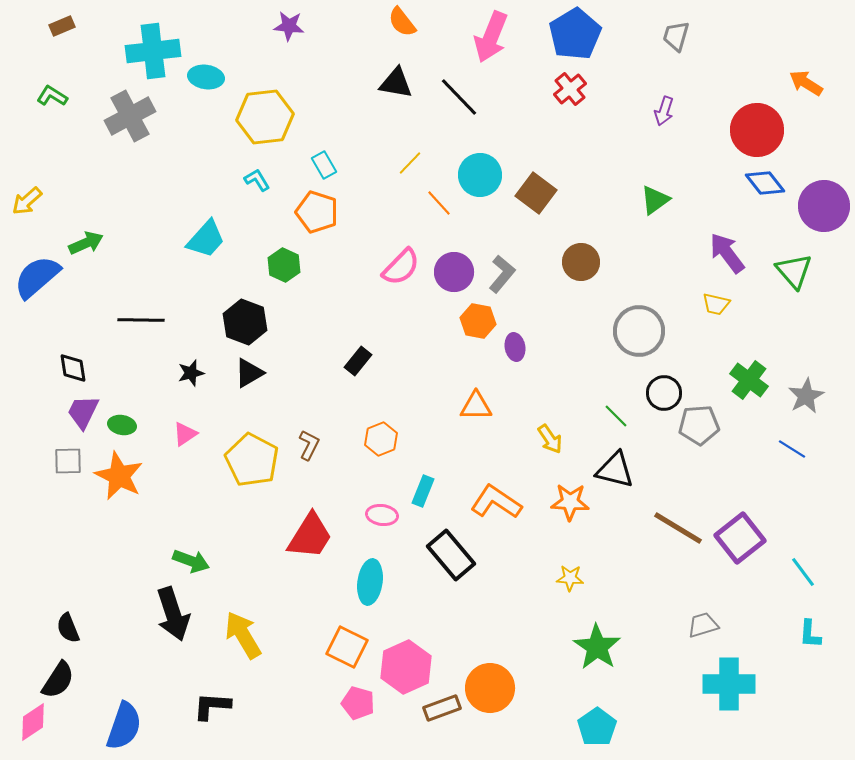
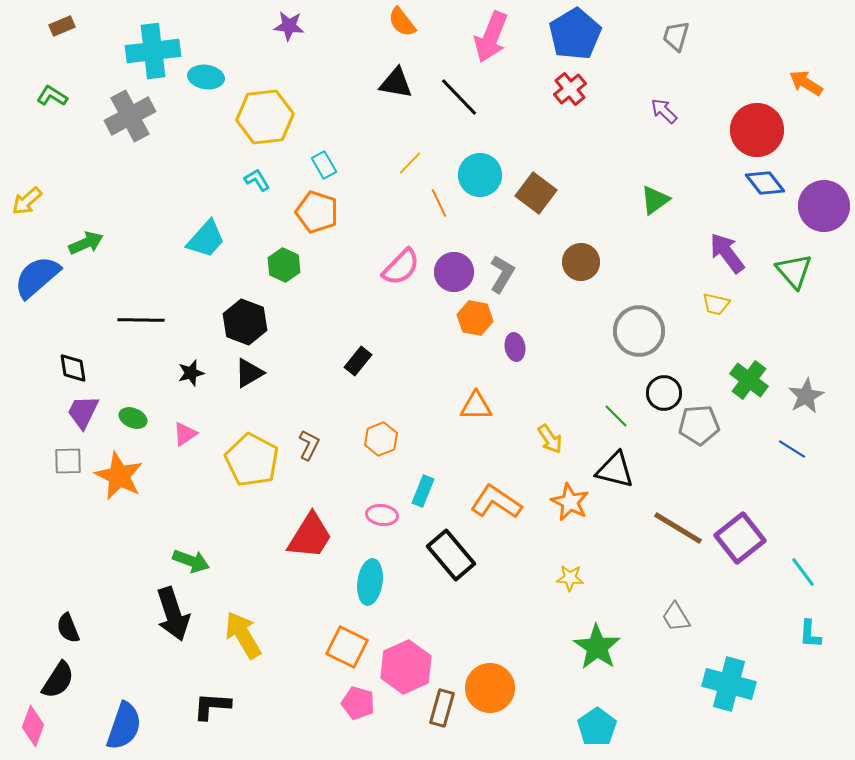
purple arrow at (664, 111): rotated 116 degrees clockwise
orange line at (439, 203): rotated 16 degrees clockwise
gray L-shape at (502, 274): rotated 9 degrees counterclockwise
orange hexagon at (478, 321): moved 3 px left, 3 px up
green ellipse at (122, 425): moved 11 px right, 7 px up; rotated 12 degrees clockwise
orange star at (570, 502): rotated 24 degrees clockwise
gray trapezoid at (703, 625): moved 27 px left, 8 px up; rotated 104 degrees counterclockwise
cyan cross at (729, 684): rotated 15 degrees clockwise
brown rectangle at (442, 708): rotated 54 degrees counterclockwise
pink diamond at (33, 722): moved 4 px down; rotated 36 degrees counterclockwise
